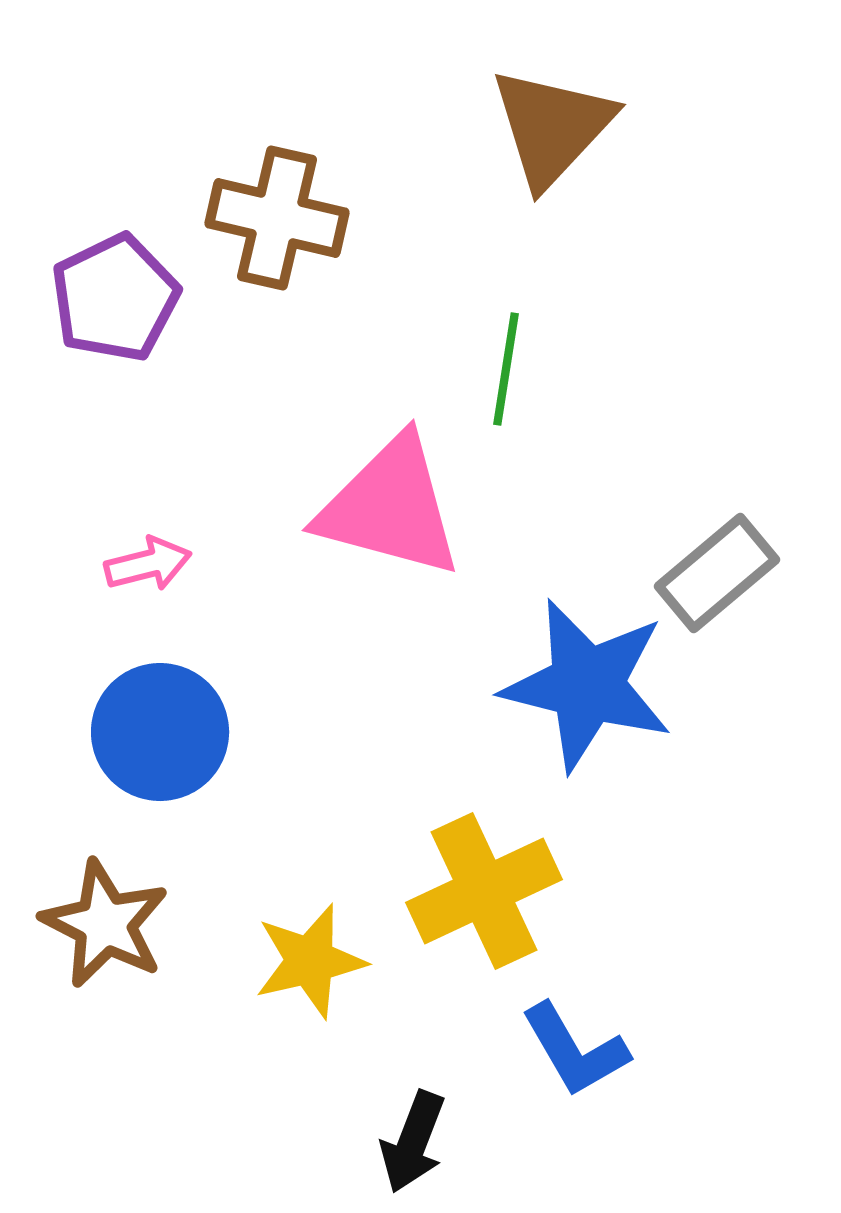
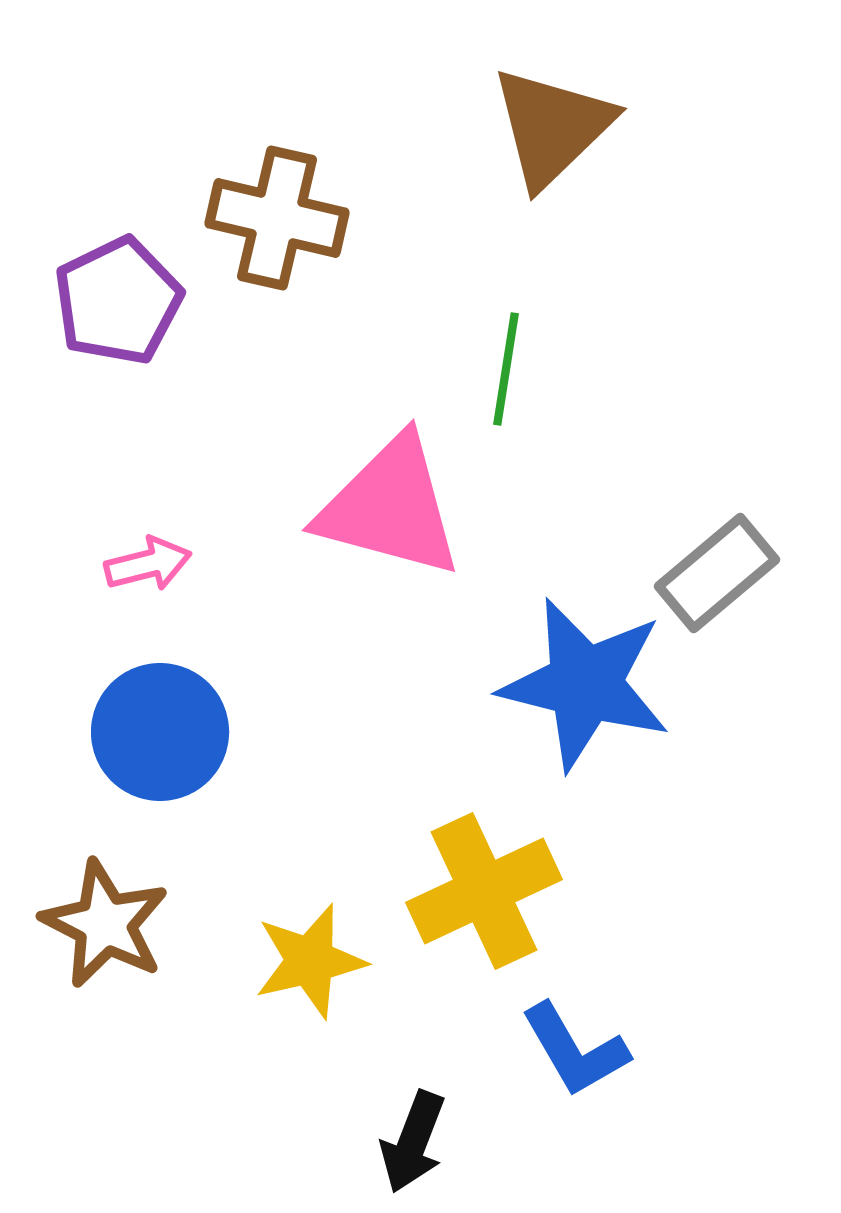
brown triangle: rotated 3 degrees clockwise
purple pentagon: moved 3 px right, 3 px down
blue star: moved 2 px left, 1 px up
